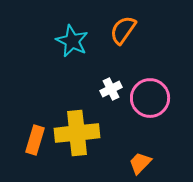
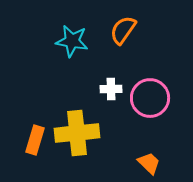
cyan star: rotated 16 degrees counterclockwise
white cross: rotated 25 degrees clockwise
orange trapezoid: moved 9 px right; rotated 90 degrees clockwise
